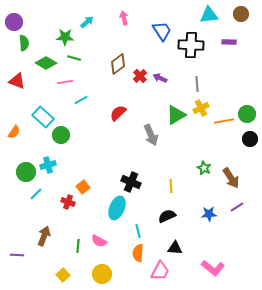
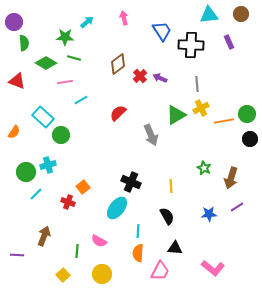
purple rectangle at (229, 42): rotated 64 degrees clockwise
brown arrow at (231, 178): rotated 50 degrees clockwise
cyan ellipse at (117, 208): rotated 15 degrees clockwise
black semicircle at (167, 216): rotated 84 degrees clockwise
cyan line at (138, 231): rotated 16 degrees clockwise
green line at (78, 246): moved 1 px left, 5 px down
